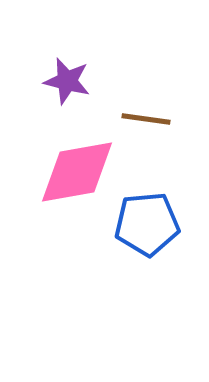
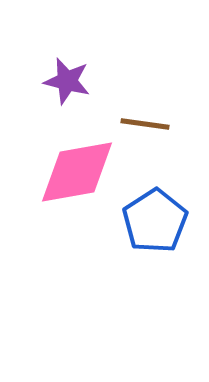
brown line: moved 1 px left, 5 px down
blue pentagon: moved 8 px right, 3 px up; rotated 28 degrees counterclockwise
